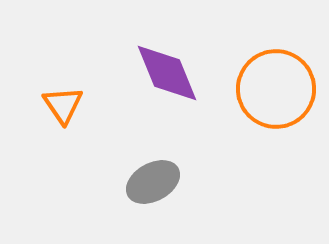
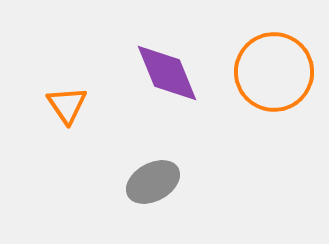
orange circle: moved 2 px left, 17 px up
orange triangle: moved 4 px right
